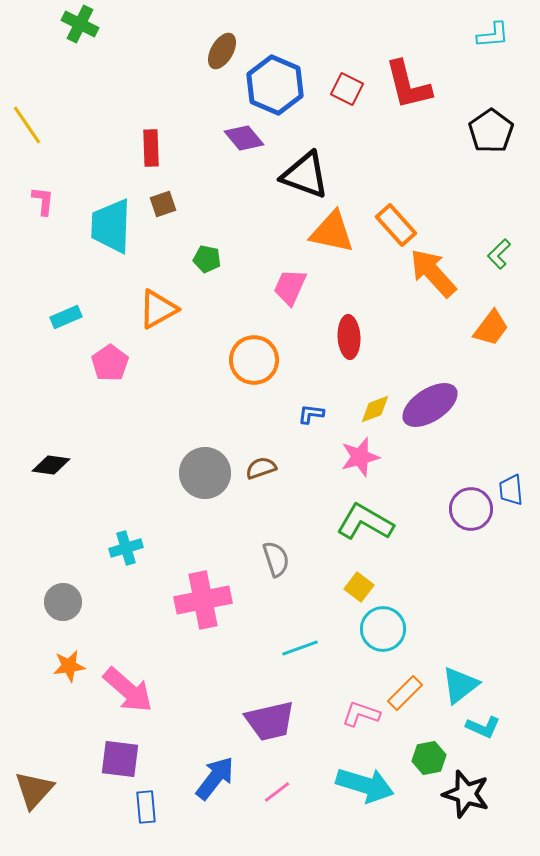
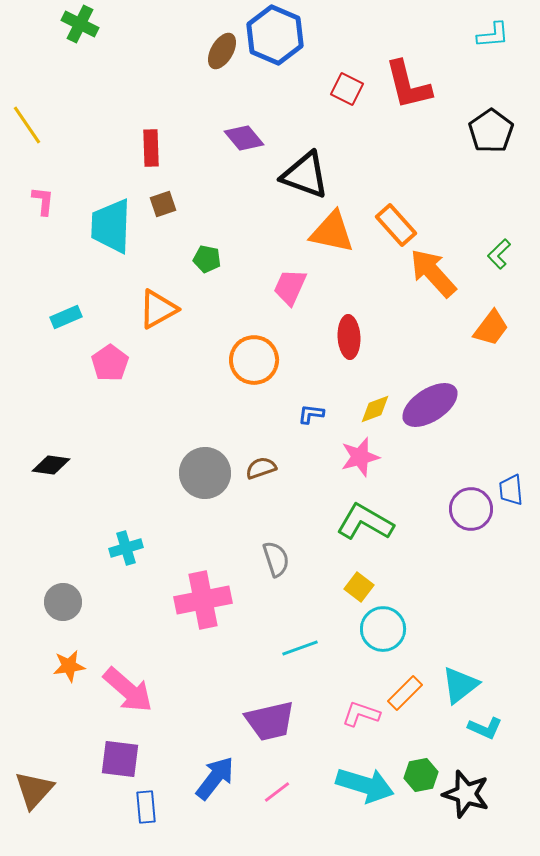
blue hexagon at (275, 85): moved 50 px up
cyan L-shape at (483, 727): moved 2 px right, 1 px down
green hexagon at (429, 758): moved 8 px left, 17 px down
